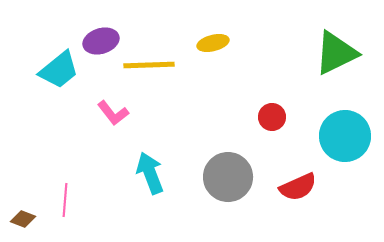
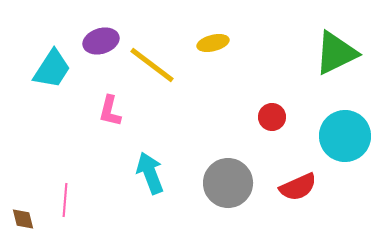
yellow line: moved 3 px right; rotated 39 degrees clockwise
cyan trapezoid: moved 7 px left, 1 px up; rotated 18 degrees counterclockwise
pink L-shape: moved 3 px left, 2 px up; rotated 52 degrees clockwise
gray circle: moved 6 px down
brown diamond: rotated 55 degrees clockwise
